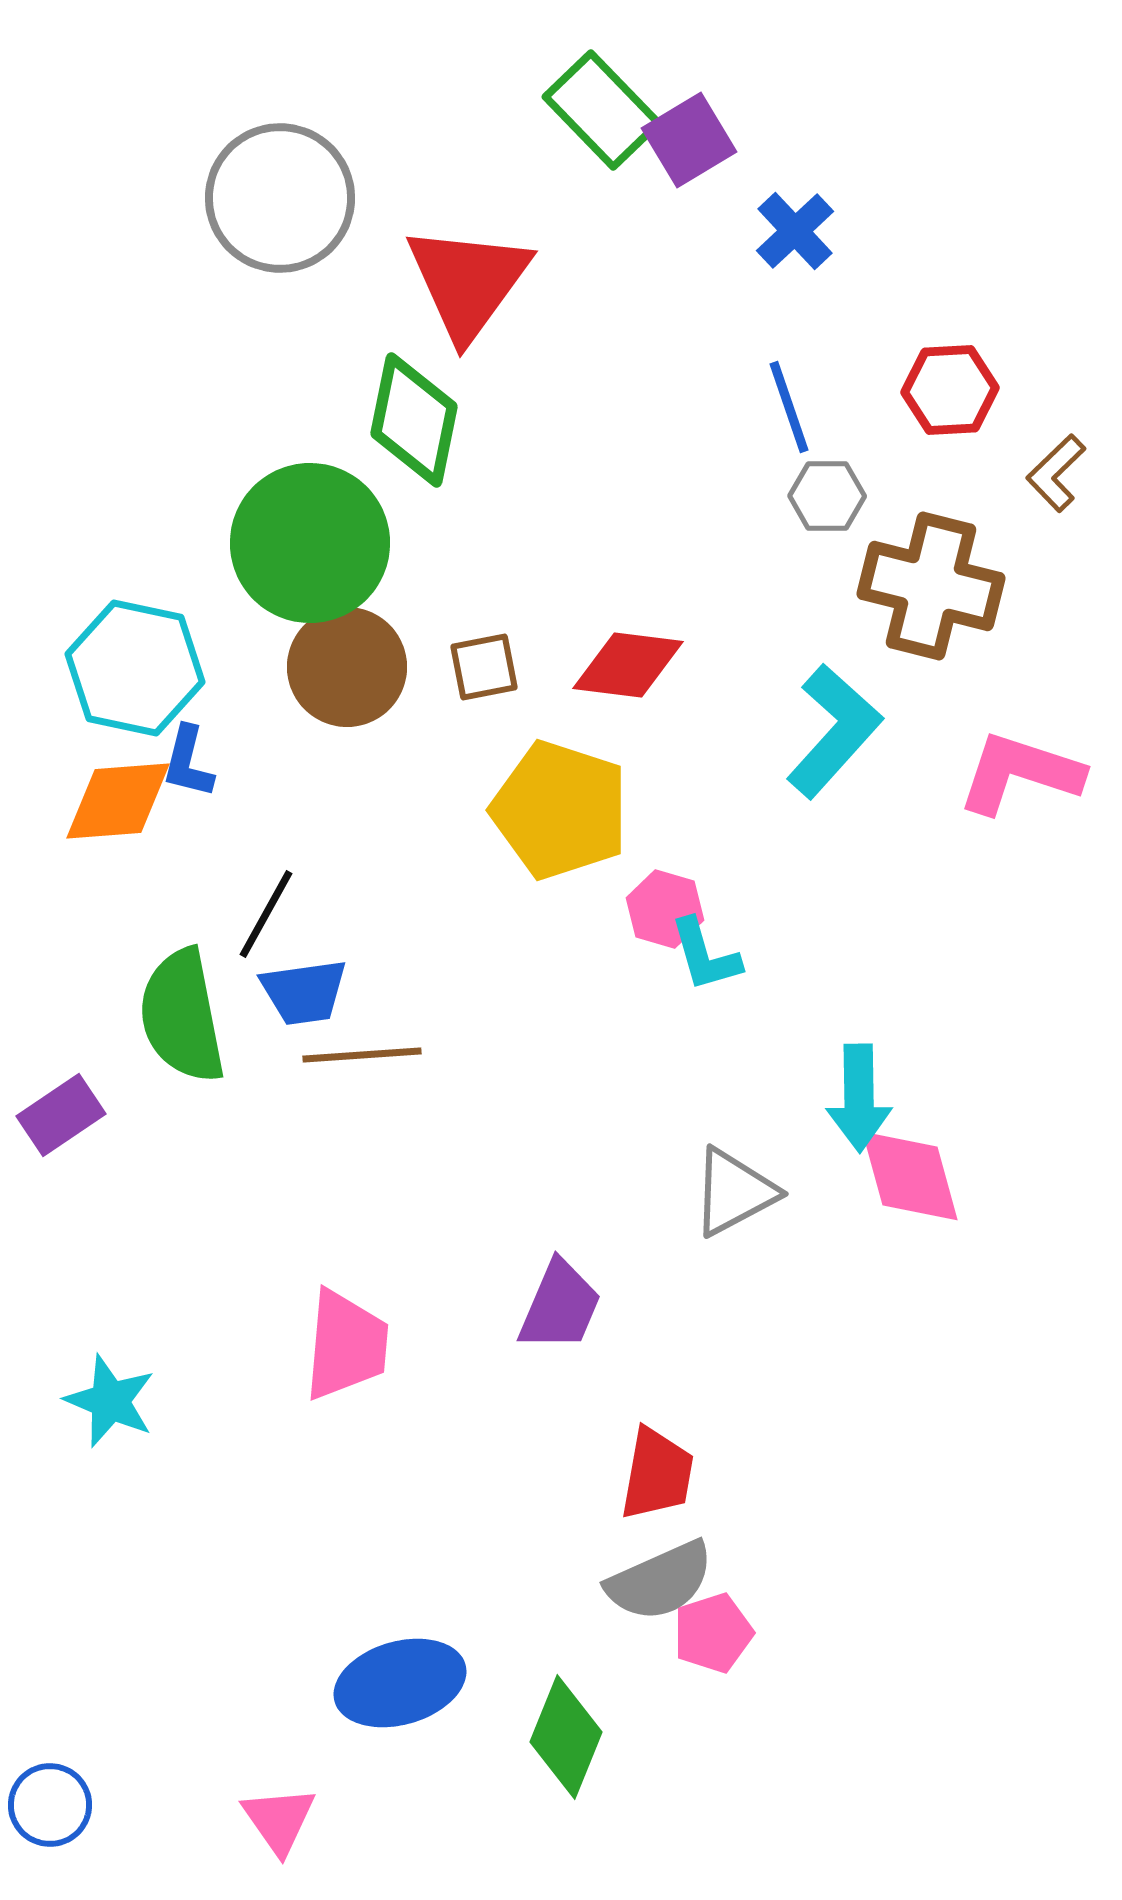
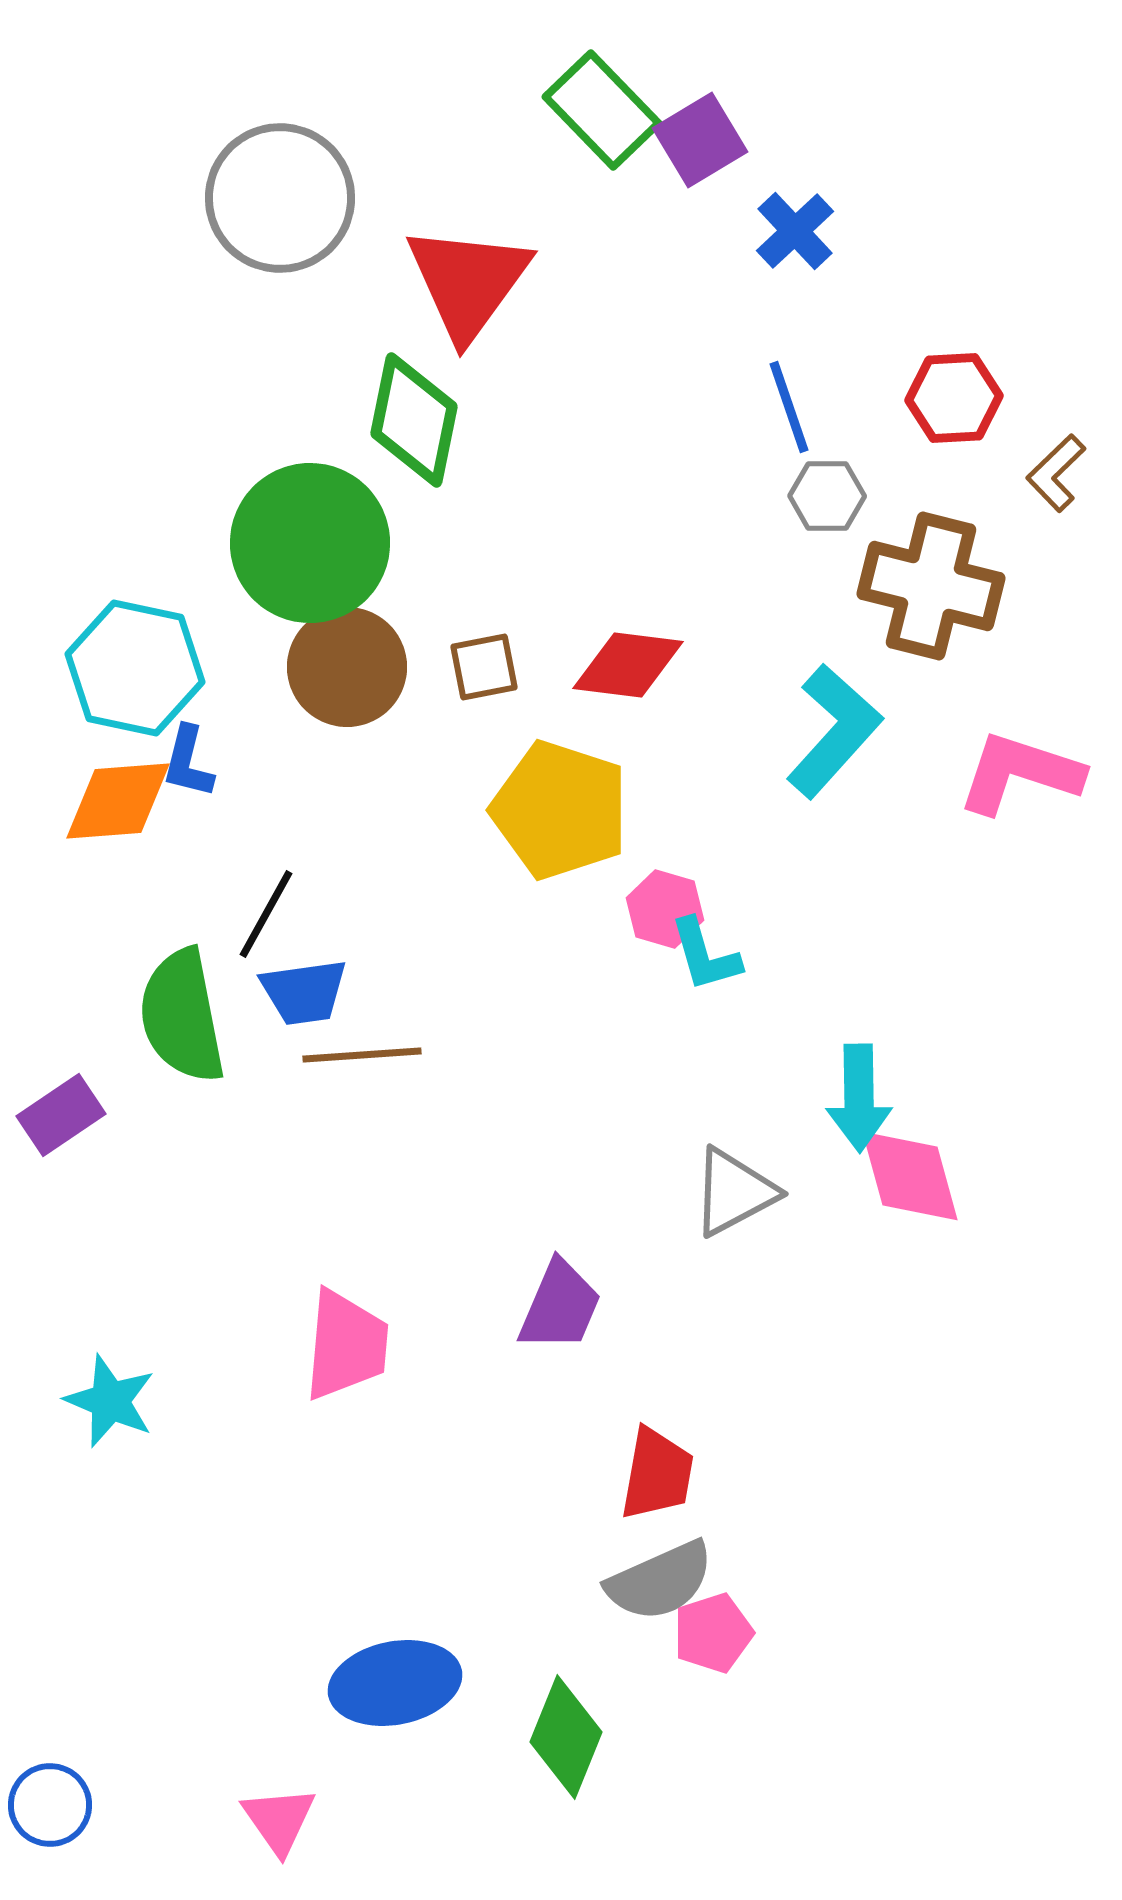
purple square at (689, 140): moved 11 px right
red hexagon at (950, 390): moved 4 px right, 8 px down
blue ellipse at (400, 1683): moved 5 px left; rotated 5 degrees clockwise
